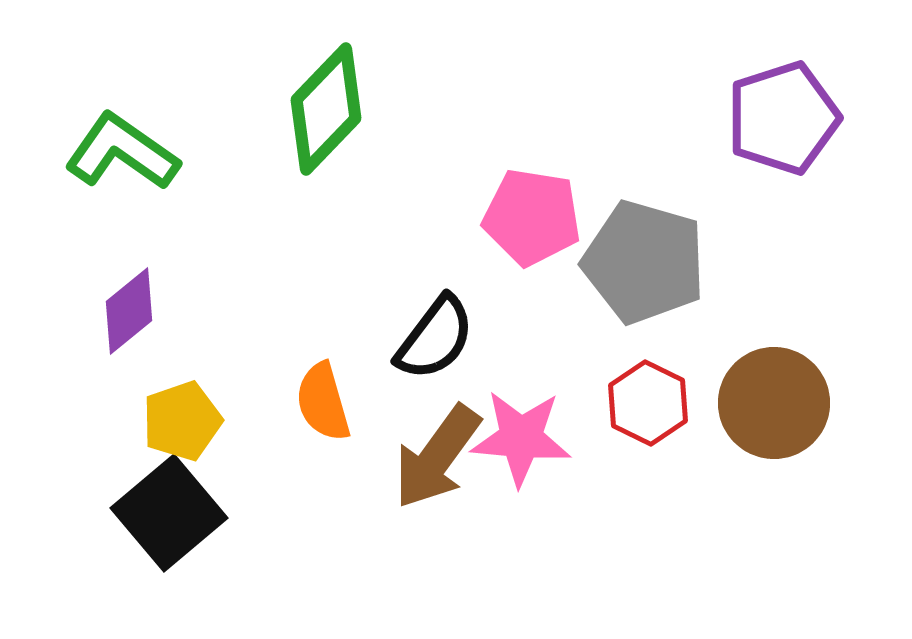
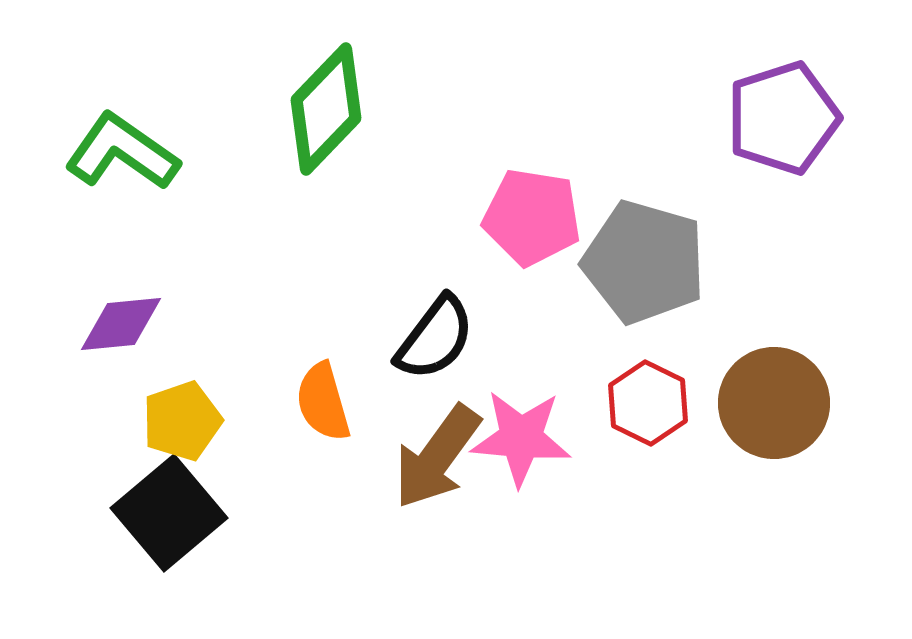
purple diamond: moved 8 px left, 13 px down; rotated 34 degrees clockwise
